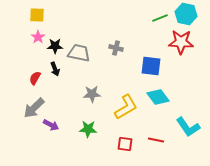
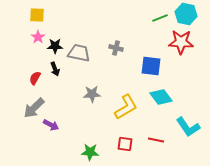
cyan diamond: moved 3 px right
green star: moved 2 px right, 23 px down
